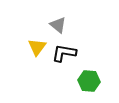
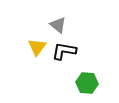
black L-shape: moved 2 px up
green hexagon: moved 2 px left, 2 px down
